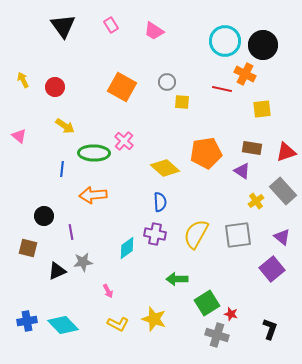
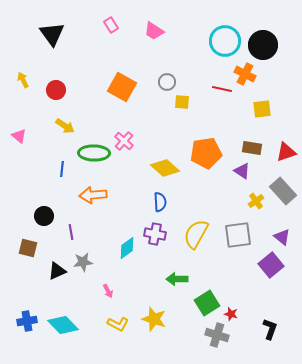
black triangle at (63, 26): moved 11 px left, 8 px down
red circle at (55, 87): moved 1 px right, 3 px down
purple square at (272, 269): moved 1 px left, 4 px up
